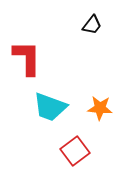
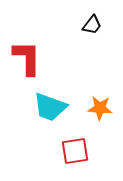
red square: rotated 28 degrees clockwise
